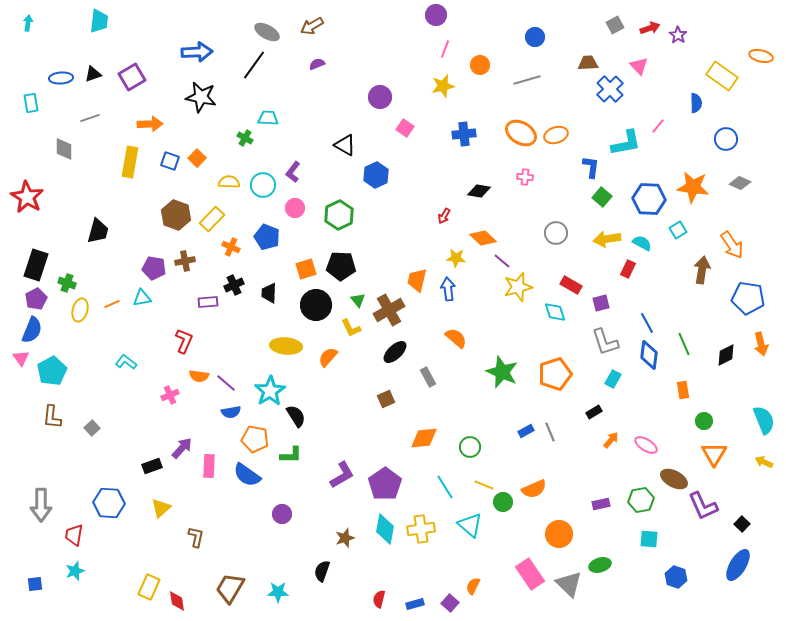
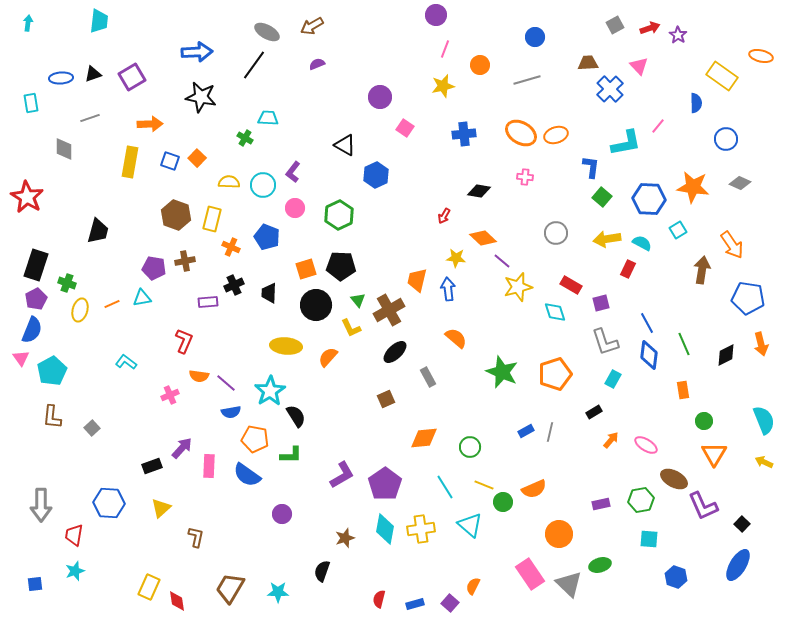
yellow rectangle at (212, 219): rotated 30 degrees counterclockwise
gray line at (550, 432): rotated 36 degrees clockwise
